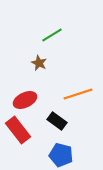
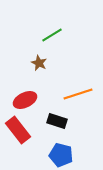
black rectangle: rotated 18 degrees counterclockwise
